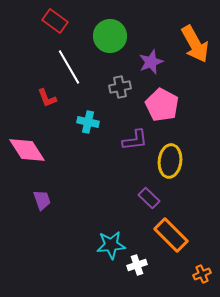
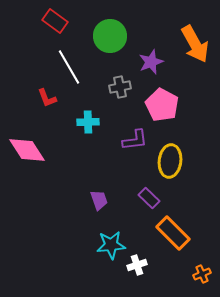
cyan cross: rotated 15 degrees counterclockwise
purple trapezoid: moved 57 px right
orange rectangle: moved 2 px right, 2 px up
